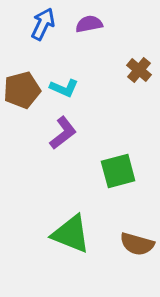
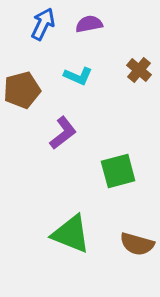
cyan L-shape: moved 14 px right, 12 px up
